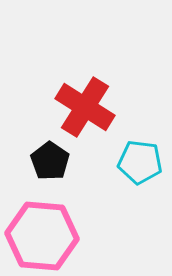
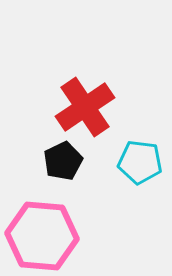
red cross: rotated 24 degrees clockwise
black pentagon: moved 13 px right; rotated 12 degrees clockwise
